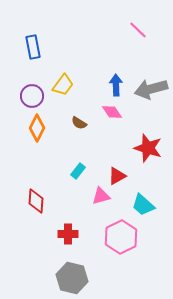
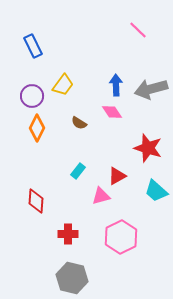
blue rectangle: moved 1 px up; rotated 15 degrees counterclockwise
cyan trapezoid: moved 13 px right, 14 px up
